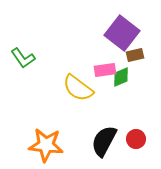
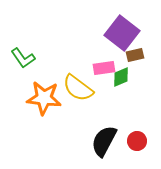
pink rectangle: moved 1 px left, 2 px up
red circle: moved 1 px right, 2 px down
orange star: moved 2 px left, 47 px up
